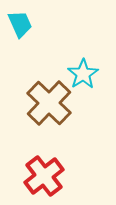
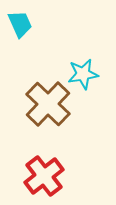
cyan star: rotated 24 degrees clockwise
brown cross: moved 1 px left, 1 px down
